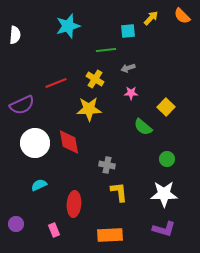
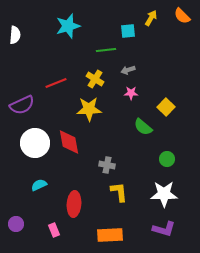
yellow arrow: rotated 14 degrees counterclockwise
gray arrow: moved 2 px down
